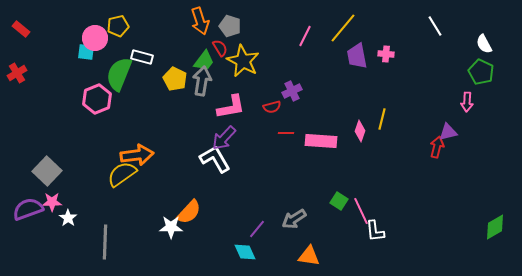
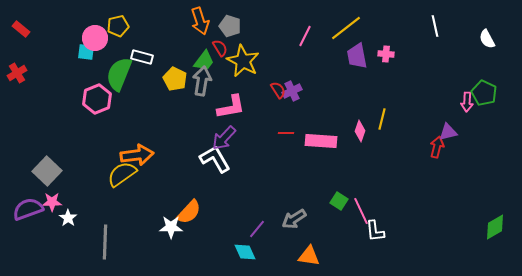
white line at (435, 26): rotated 20 degrees clockwise
yellow line at (343, 28): moved 3 px right; rotated 12 degrees clockwise
white semicircle at (484, 44): moved 3 px right, 5 px up
green pentagon at (481, 72): moved 3 px right, 21 px down
red semicircle at (272, 107): moved 6 px right, 17 px up; rotated 108 degrees counterclockwise
